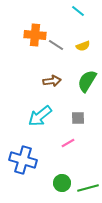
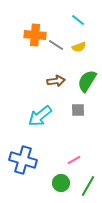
cyan line: moved 9 px down
yellow semicircle: moved 4 px left, 1 px down
brown arrow: moved 4 px right
gray square: moved 8 px up
pink line: moved 6 px right, 17 px down
green circle: moved 1 px left
green line: moved 2 px up; rotated 45 degrees counterclockwise
